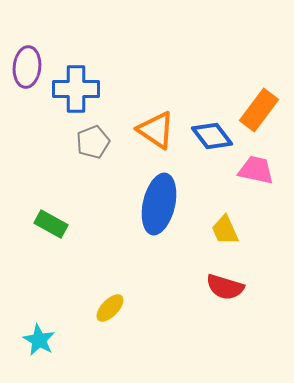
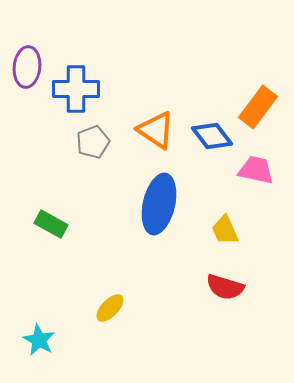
orange rectangle: moved 1 px left, 3 px up
